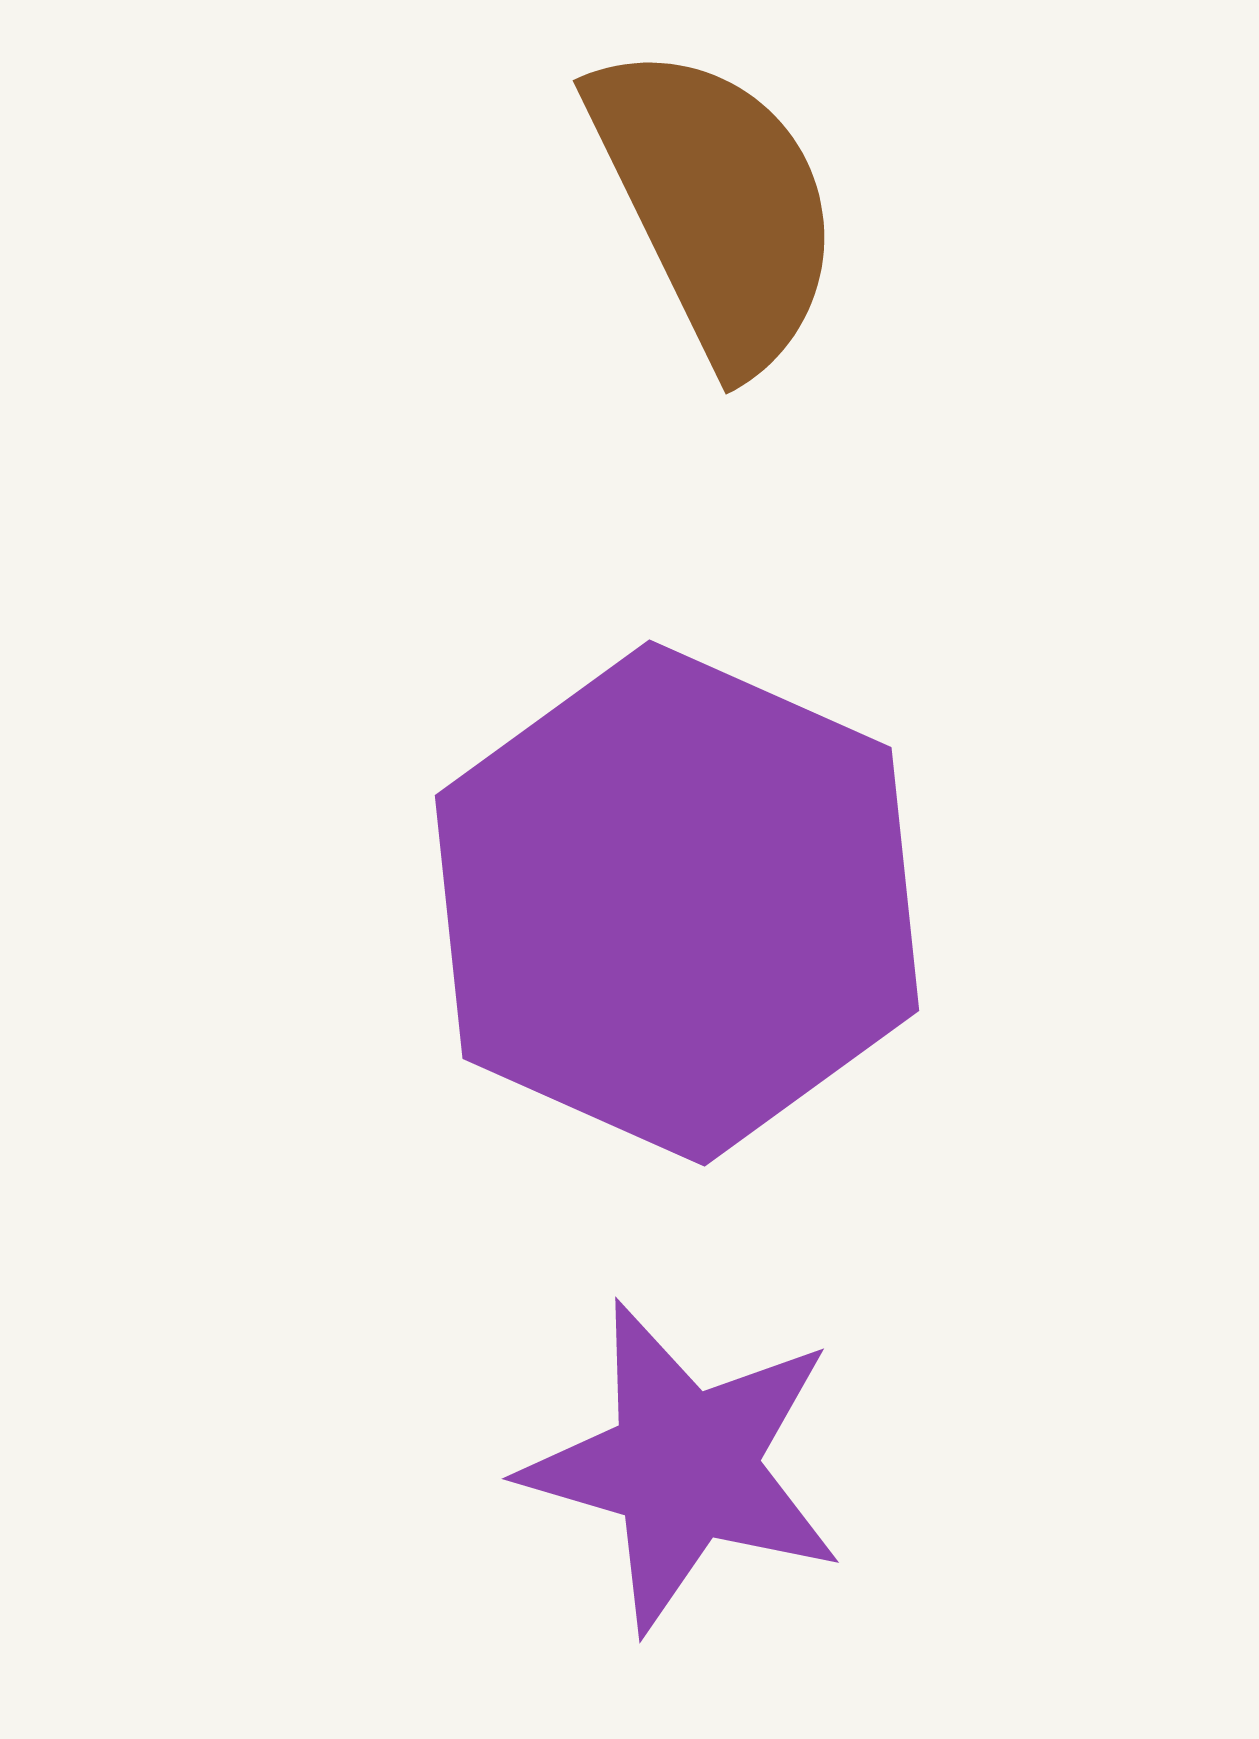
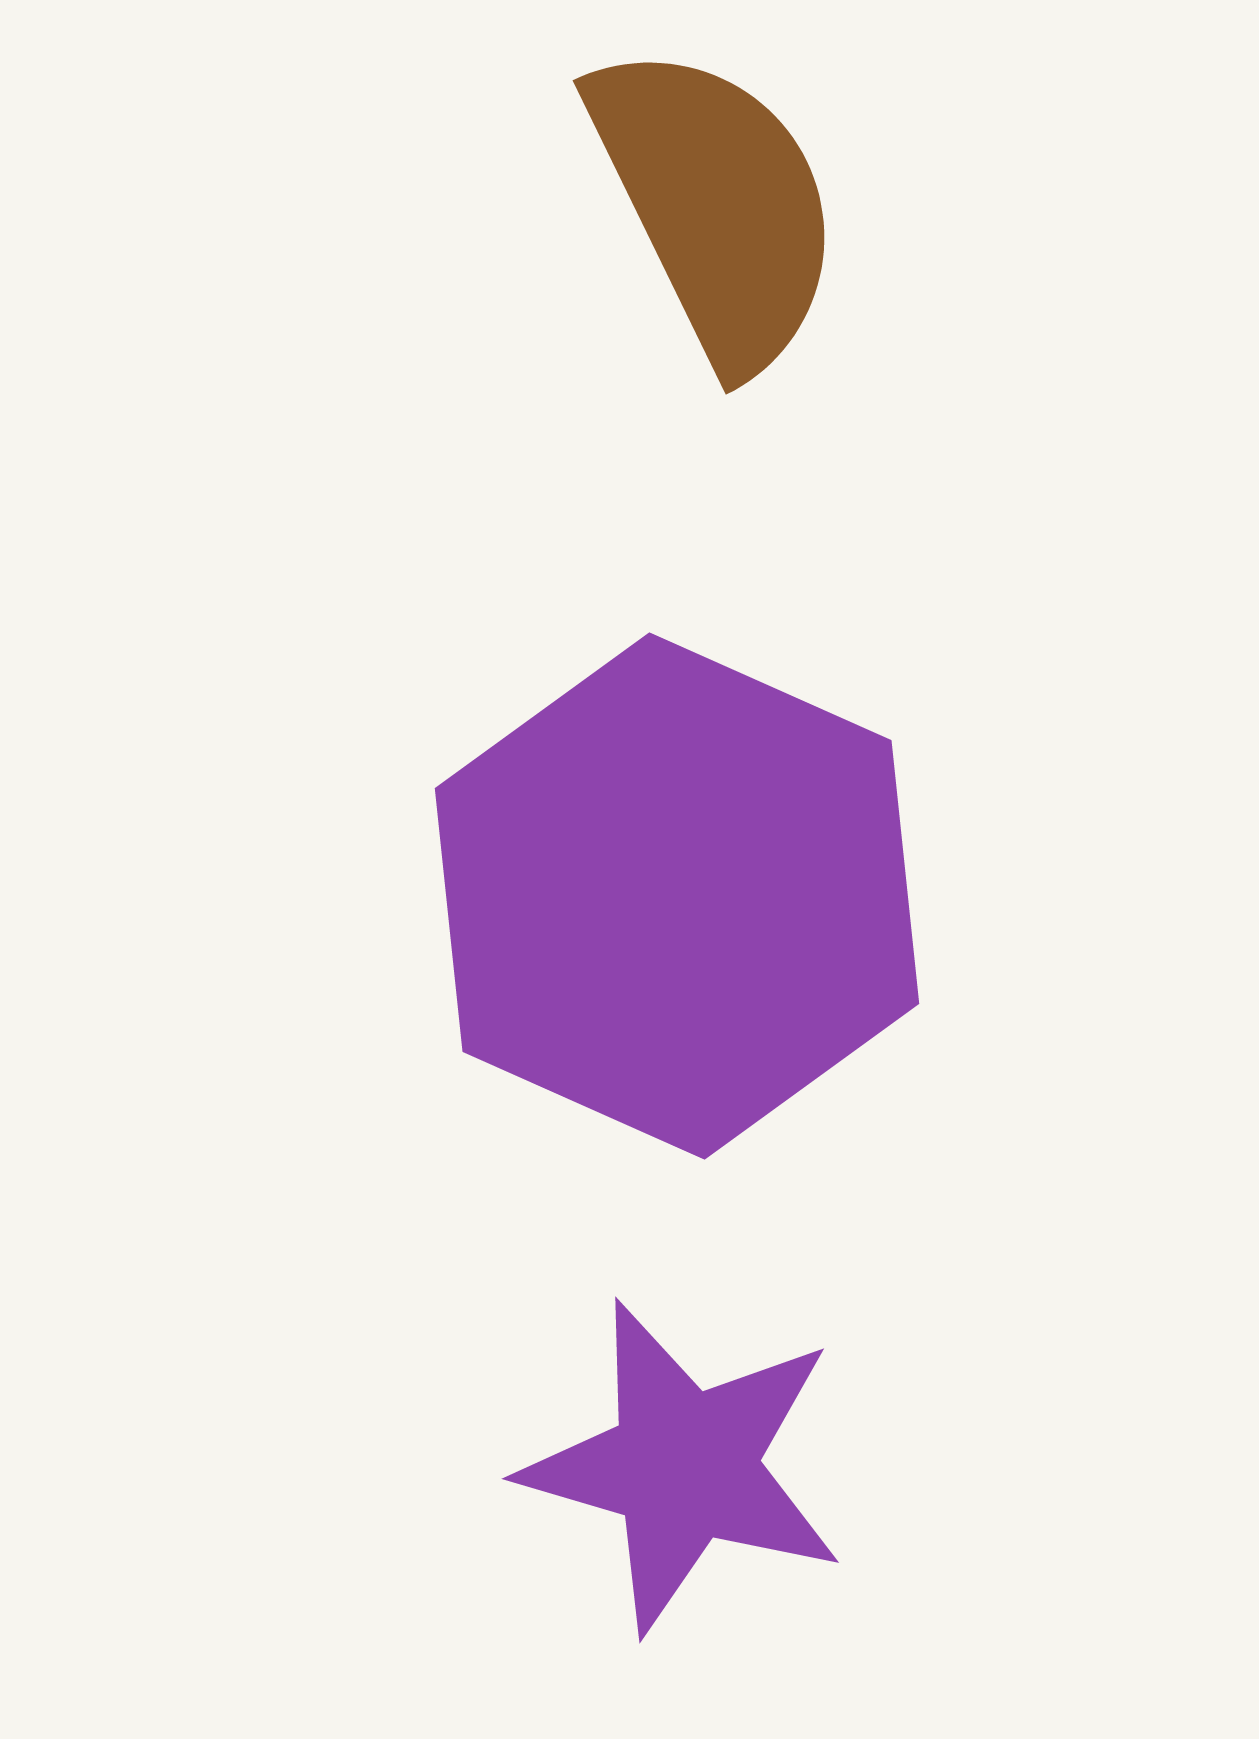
purple hexagon: moved 7 px up
